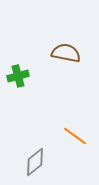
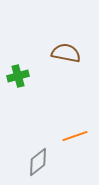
orange line: rotated 55 degrees counterclockwise
gray diamond: moved 3 px right
